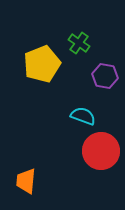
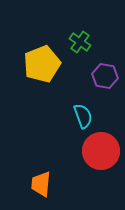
green cross: moved 1 px right, 1 px up
cyan semicircle: rotated 50 degrees clockwise
orange trapezoid: moved 15 px right, 3 px down
